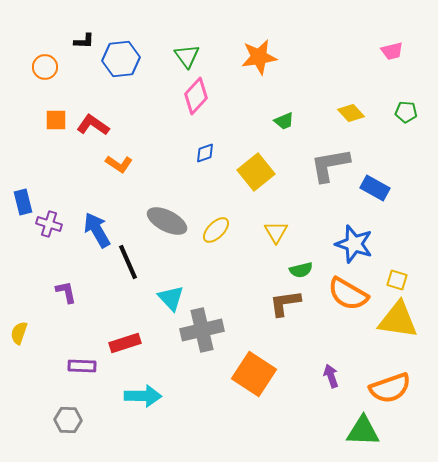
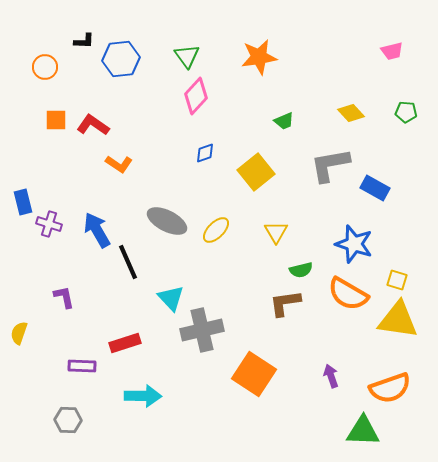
purple L-shape at (66, 292): moved 2 px left, 5 px down
